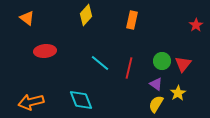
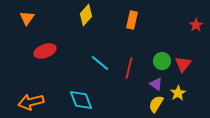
orange triangle: rotated 28 degrees clockwise
red ellipse: rotated 15 degrees counterclockwise
